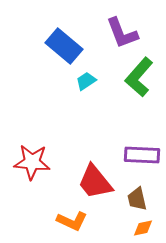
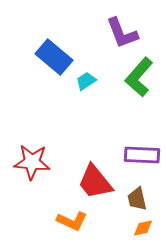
blue rectangle: moved 10 px left, 11 px down
